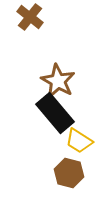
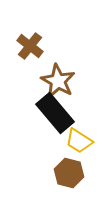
brown cross: moved 29 px down
